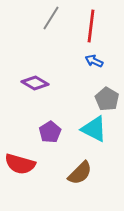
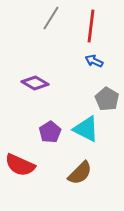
cyan triangle: moved 8 px left
red semicircle: moved 1 px down; rotated 8 degrees clockwise
